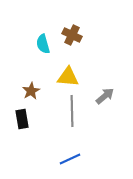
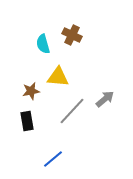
yellow triangle: moved 10 px left
brown star: rotated 18 degrees clockwise
gray arrow: moved 3 px down
gray line: rotated 44 degrees clockwise
black rectangle: moved 5 px right, 2 px down
blue line: moved 17 px left; rotated 15 degrees counterclockwise
